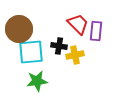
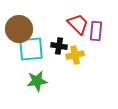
cyan square: moved 3 px up
